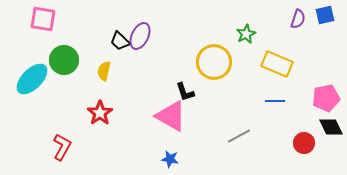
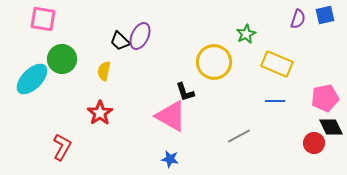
green circle: moved 2 px left, 1 px up
pink pentagon: moved 1 px left
red circle: moved 10 px right
